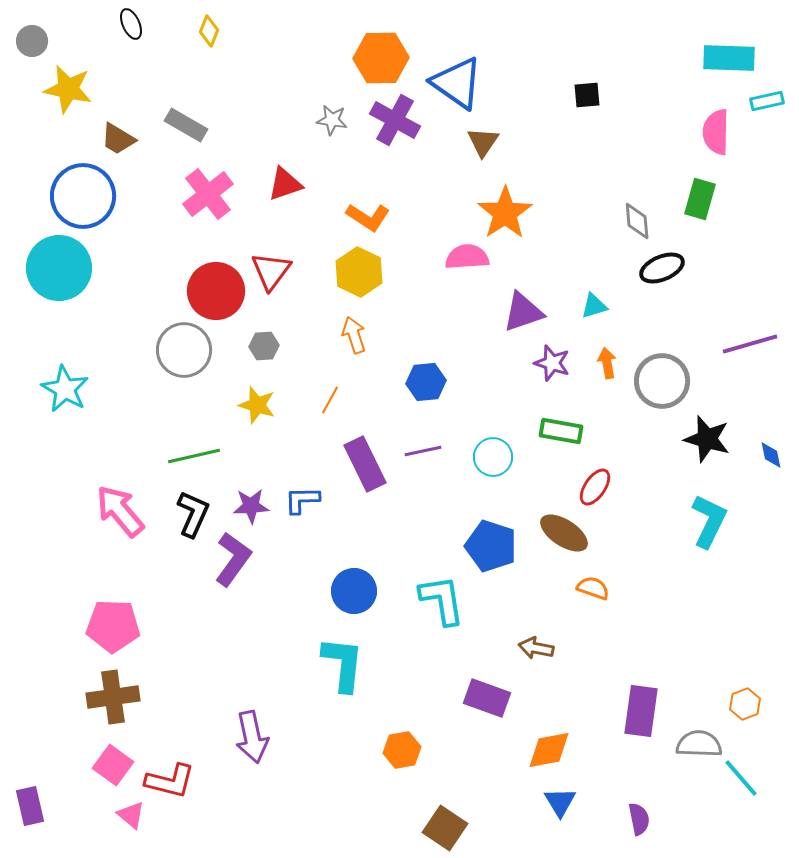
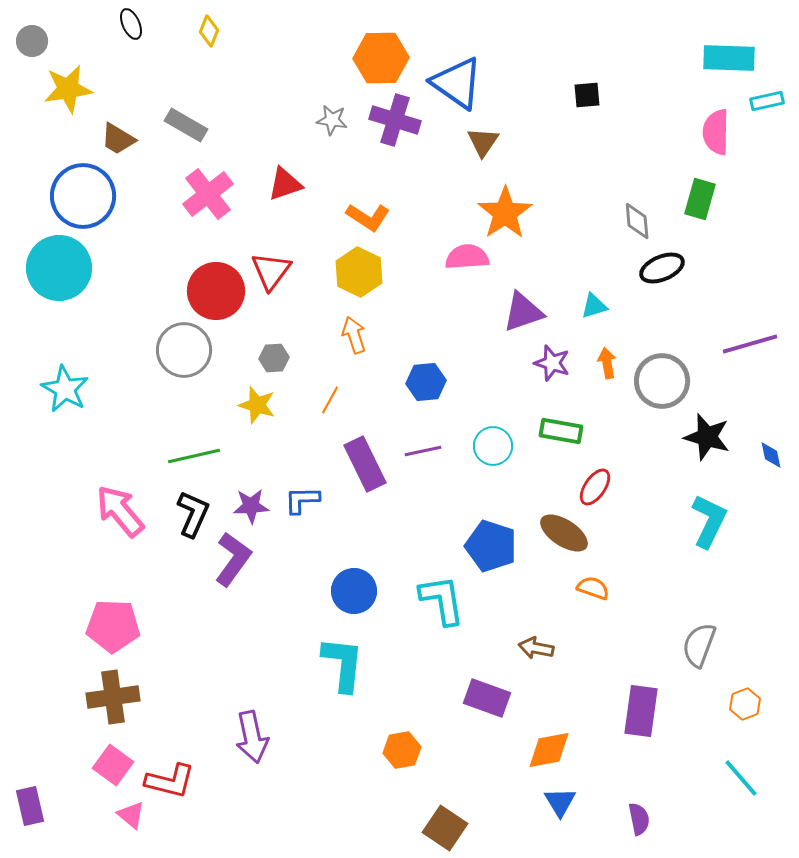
yellow star at (68, 89): rotated 21 degrees counterclockwise
purple cross at (395, 120): rotated 12 degrees counterclockwise
gray hexagon at (264, 346): moved 10 px right, 12 px down
black star at (707, 439): moved 2 px up
cyan circle at (493, 457): moved 11 px up
gray semicircle at (699, 744): moved 99 px up; rotated 72 degrees counterclockwise
